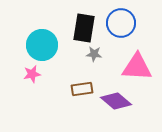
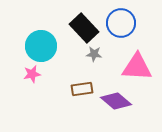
black rectangle: rotated 52 degrees counterclockwise
cyan circle: moved 1 px left, 1 px down
